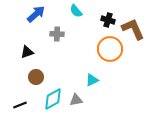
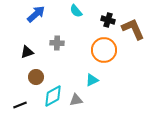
gray cross: moved 9 px down
orange circle: moved 6 px left, 1 px down
cyan diamond: moved 3 px up
